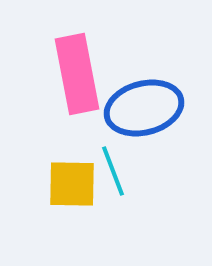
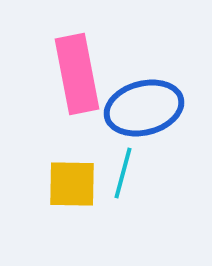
cyan line: moved 10 px right, 2 px down; rotated 36 degrees clockwise
